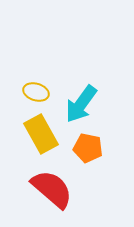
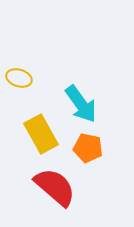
yellow ellipse: moved 17 px left, 14 px up
cyan arrow: rotated 72 degrees counterclockwise
red semicircle: moved 3 px right, 2 px up
